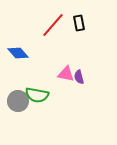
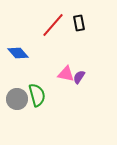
purple semicircle: rotated 48 degrees clockwise
green semicircle: rotated 115 degrees counterclockwise
gray circle: moved 1 px left, 2 px up
